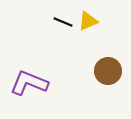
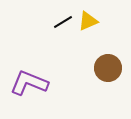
black line: rotated 54 degrees counterclockwise
brown circle: moved 3 px up
